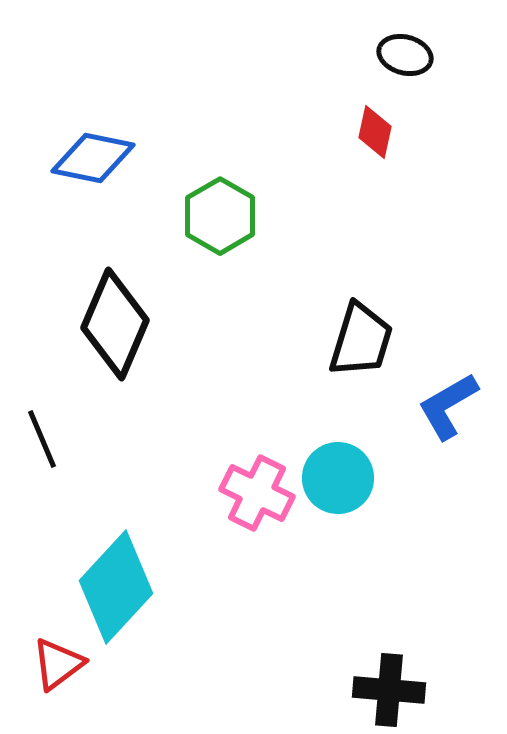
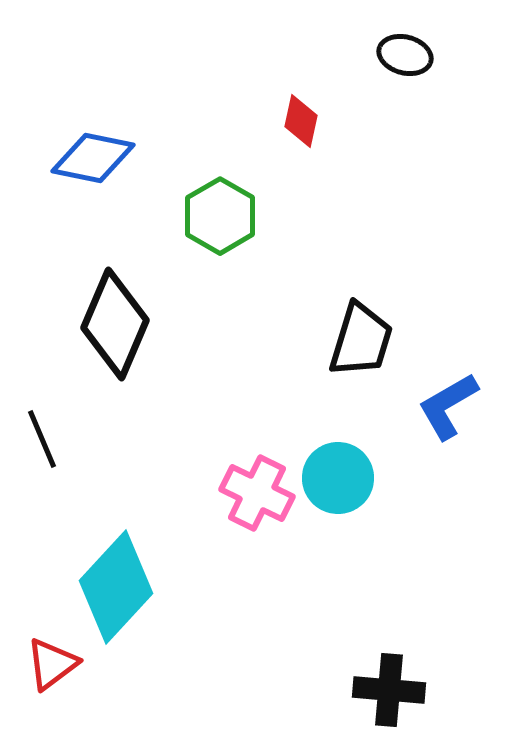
red diamond: moved 74 px left, 11 px up
red triangle: moved 6 px left
